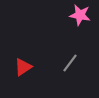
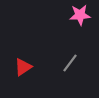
pink star: rotated 15 degrees counterclockwise
